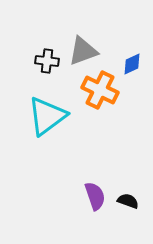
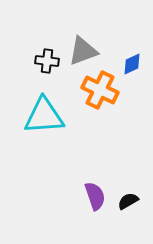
cyan triangle: moved 3 px left; rotated 33 degrees clockwise
black semicircle: rotated 50 degrees counterclockwise
